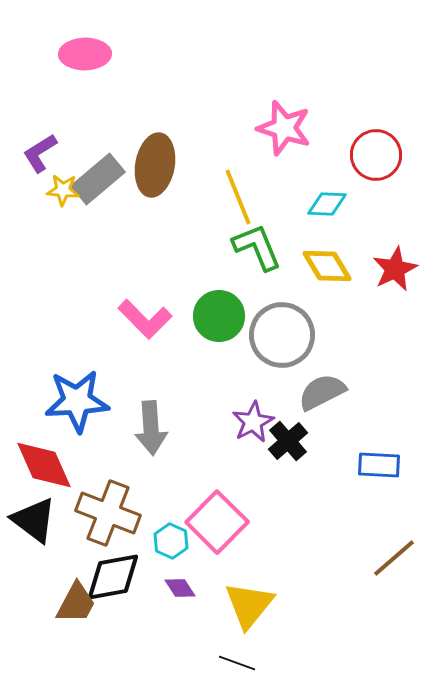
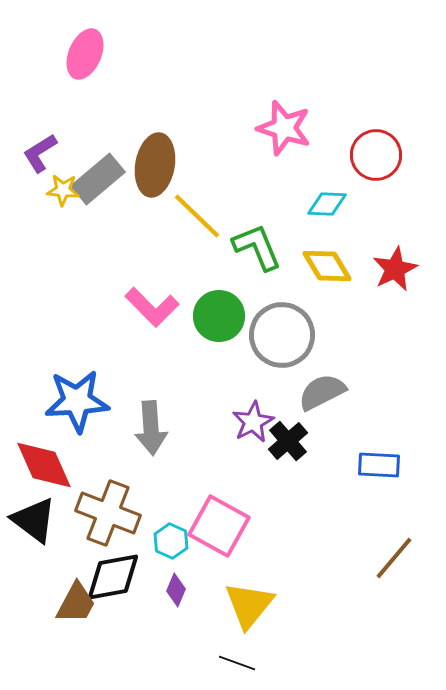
pink ellipse: rotated 66 degrees counterclockwise
yellow line: moved 41 px left, 19 px down; rotated 24 degrees counterclockwise
pink L-shape: moved 7 px right, 12 px up
pink square: moved 2 px right, 4 px down; rotated 16 degrees counterclockwise
brown line: rotated 9 degrees counterclockwise
purple diamond: moved 4 px left, 2 px down; rotated 56 degrees clockwise
